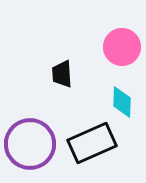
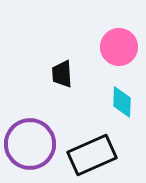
pink circle: moved 3 px left
black rectangle: moved 12 px down
